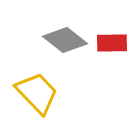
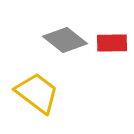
yellow trapezoid: rotated 9 degrees counterclockwise
